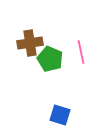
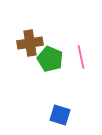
pink line: moved 5 px down
